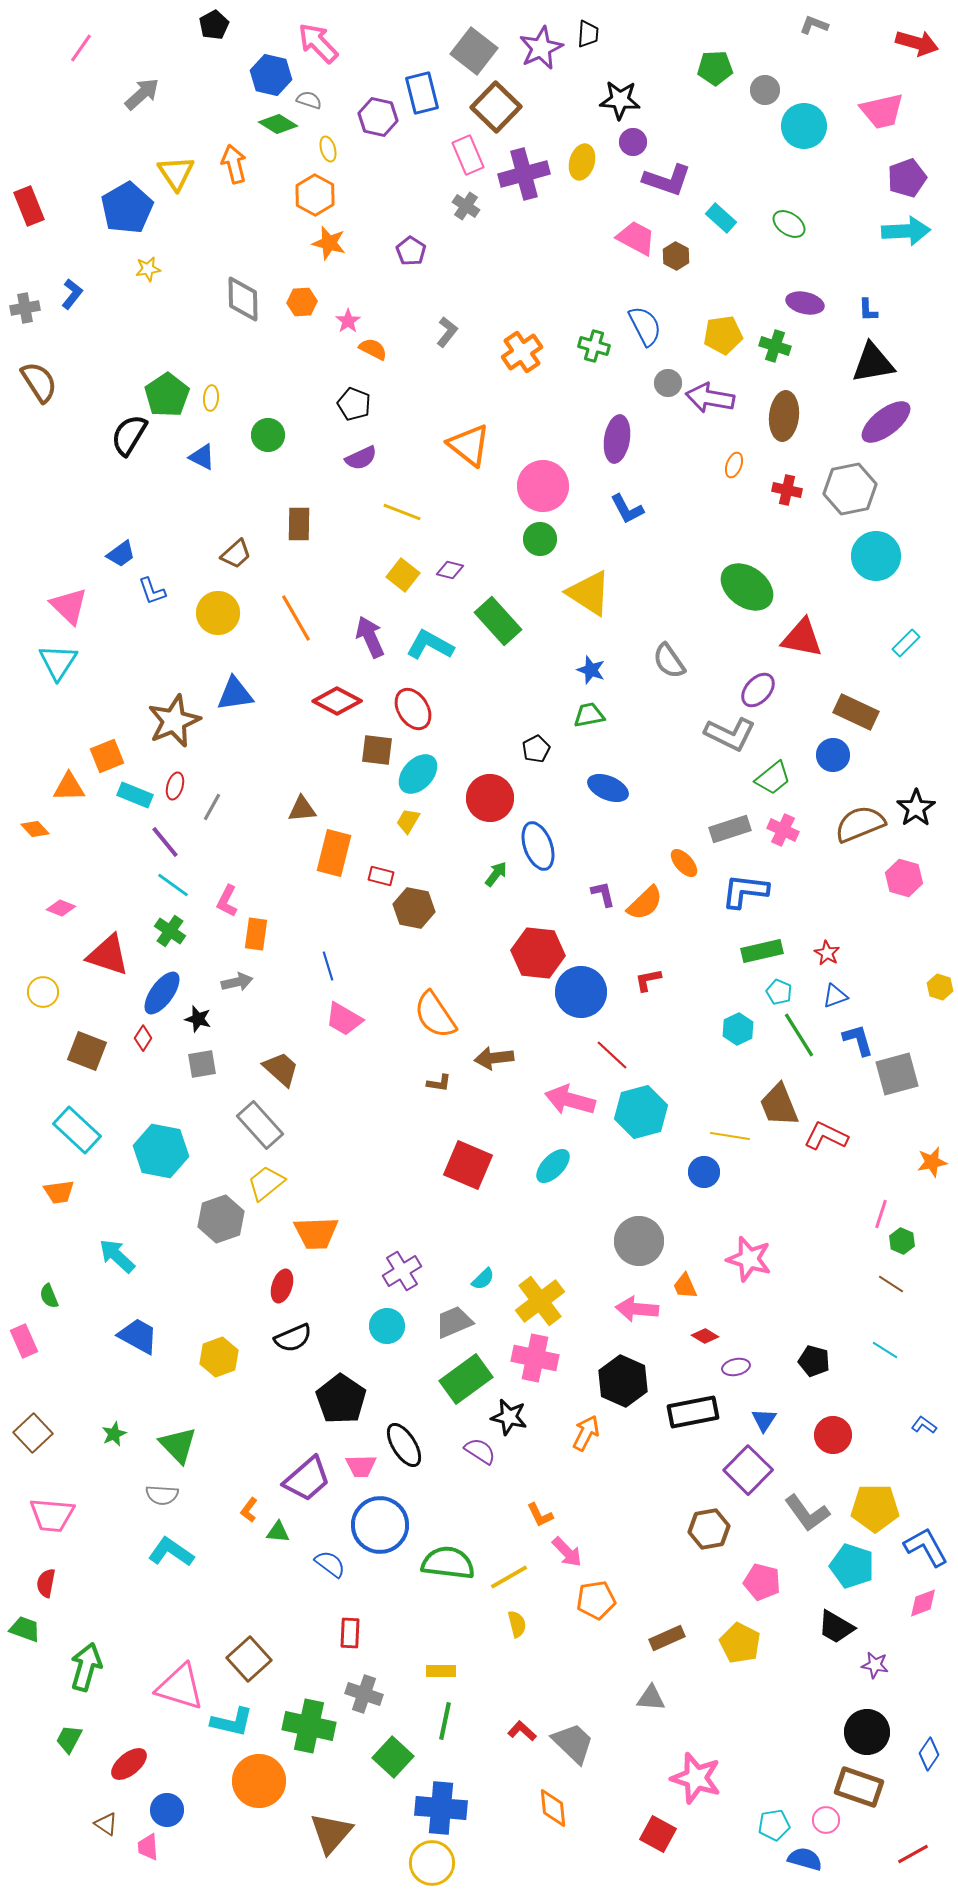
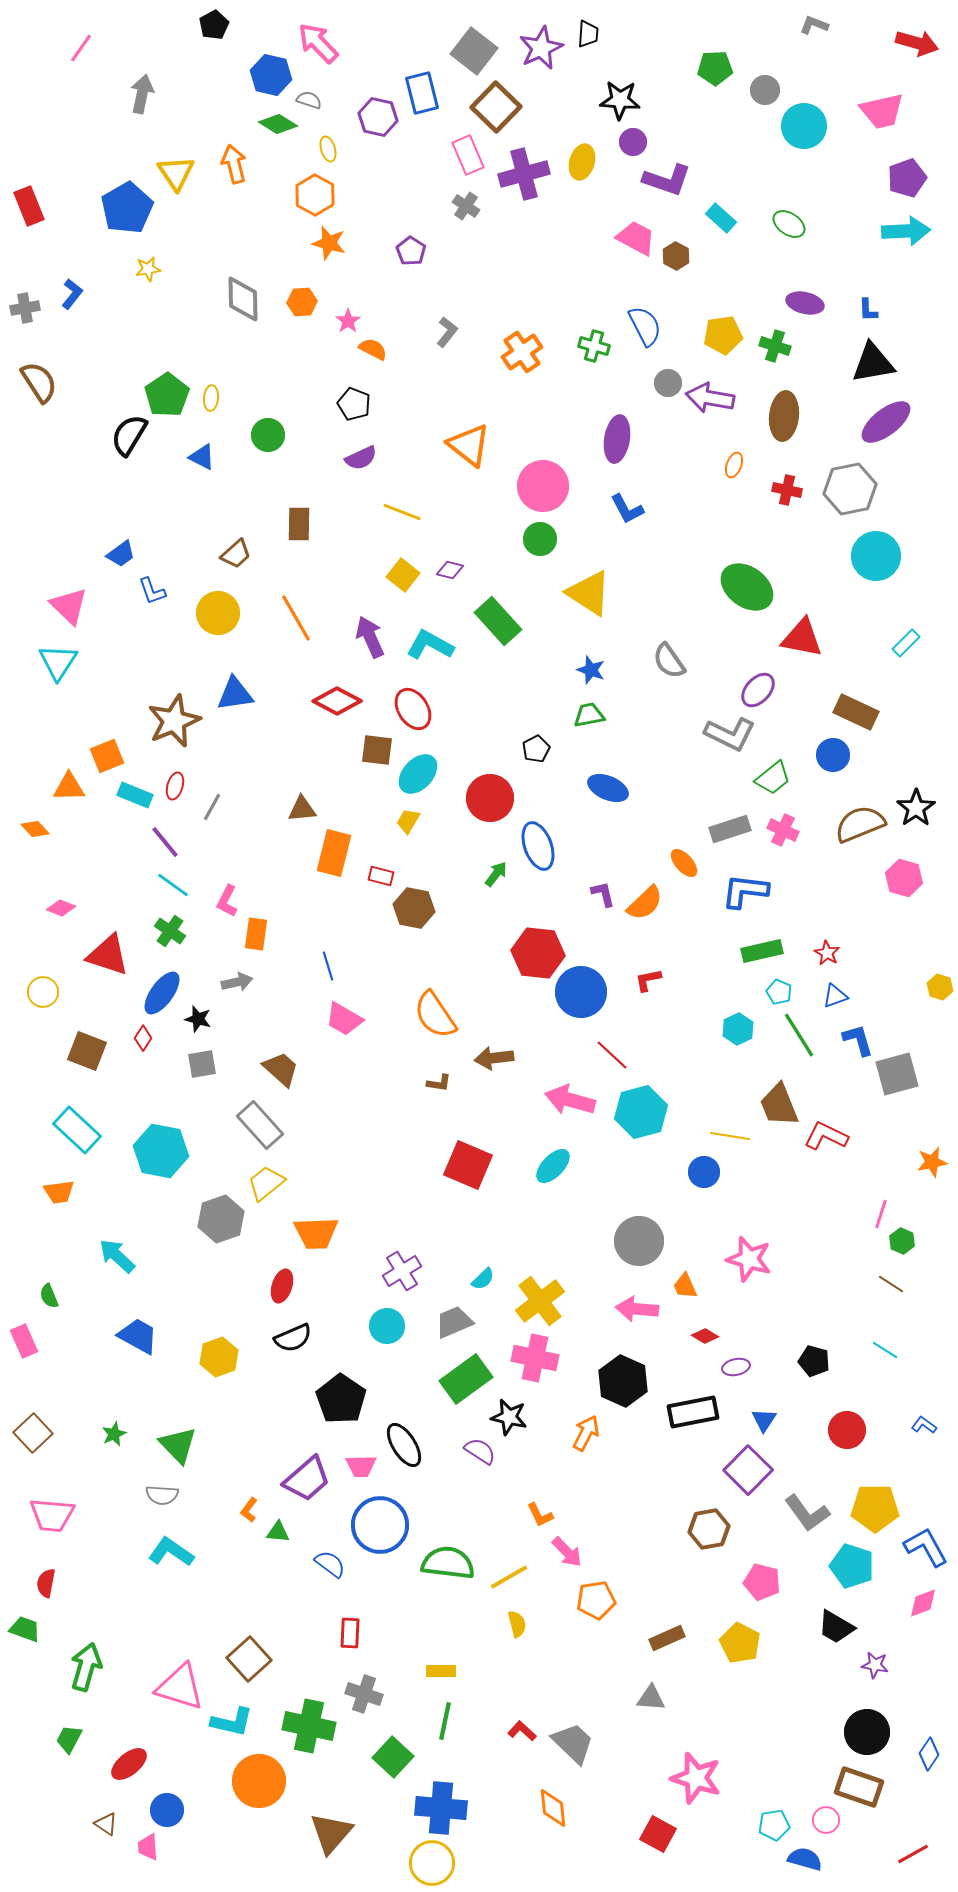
gray arrow at (142, 94): rotated 36 degrees counterclockwise
red circle at (833, 1435): moved 14 px right, 5 px up
